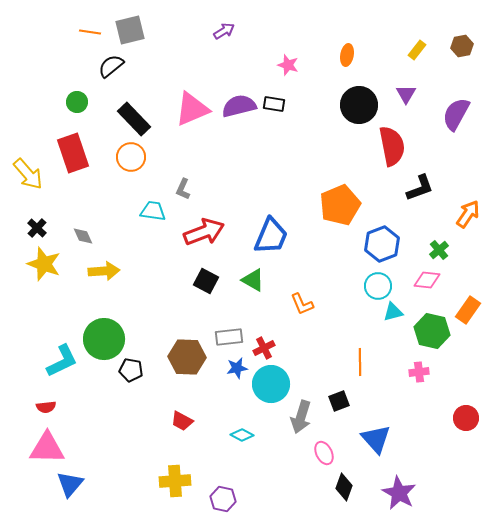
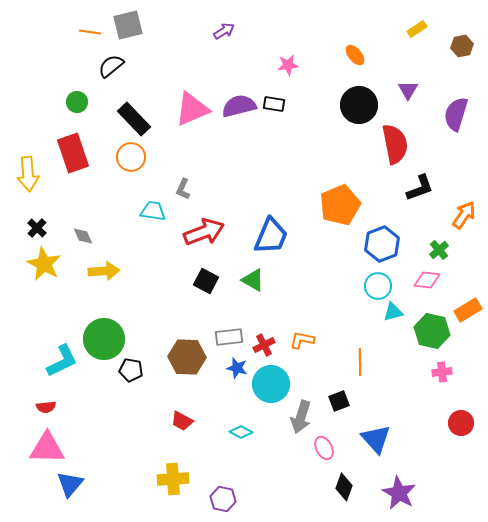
gray square at (130, 30): moved 2 px left, 5 px up
yellow rectangle at (417, 50): moved 21 px up; rotated 18 degrees clockwise
orange ellipse at (347, 55): moved 8 px right; rotated 50 degrees counterclockwise
pink star at (288, 65): rotated 25 degrees counterclockwise
purple triangle at (406, 94): moved 2 px right, 4 px up
purple semicircle at (456, 114): rotated 12 degrees counterclockwise
red semicircle at (392, 146): moved 3 px right, 2 px up
yellow arrow at (28, 174): rotated 36 degrees clockwise
orange arrow at (468, 214): moved 4 px left, 1 px down
yellow star at (44, 264): rotated 8 degrees clockwise
orange L-shape at (302, 304): moved 36 px down; rotated 125 degrees clockwise
orange rectangle at (468, 310): rotated 24 degrees clockwise
red cross at (264, 348): moved 3 px up
blue star at (237, 368): rotated 25 degrees clockwise
pink cross at (419, 372): moved 23 px right
red circle at (466, 418): moved 5 px left, 5 px down
cyan diamond at (242, 435): moved 1 px left, 3 px up
pink ellipse at (324, 453): moved 5 px up
yellow cross at (175, 481): moved 2 px left, 2 px up
